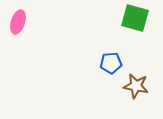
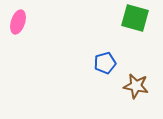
blue pentagon: moved 6 px left; rotated 10 degrees counterclockwise
